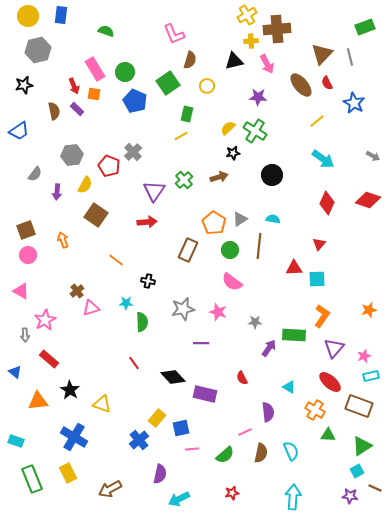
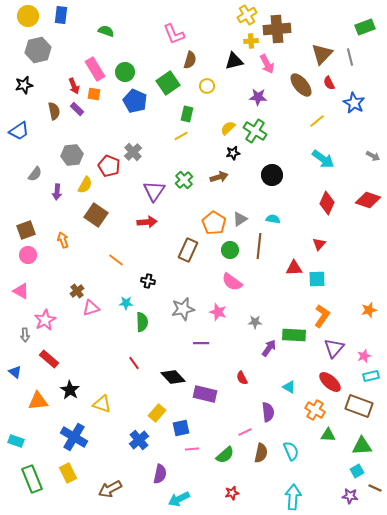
red semicircle at (327, 83): moved 2 px right
yellow rectangle at (157, 418): moved 5 px up
green triangle at (362, 446): rotated 30 degrees clockwise
